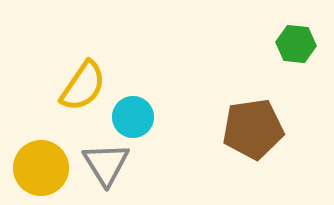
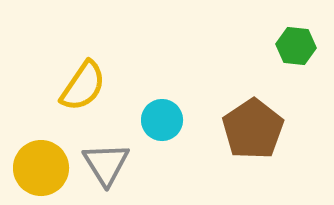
green hexagon: moved 2 px down
cyan circle: moved 29 px right, 3 px down
brown pentagon: rotated 26 degrees counterclockwise
